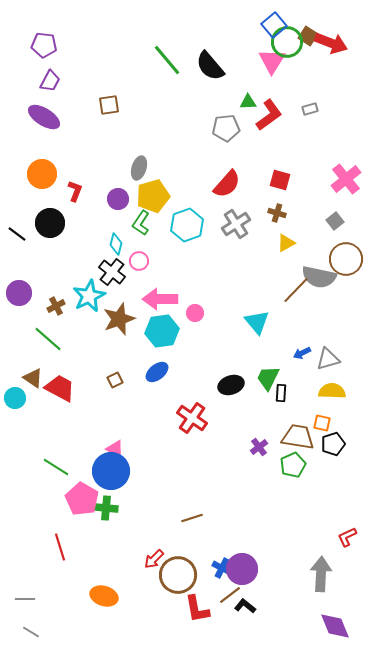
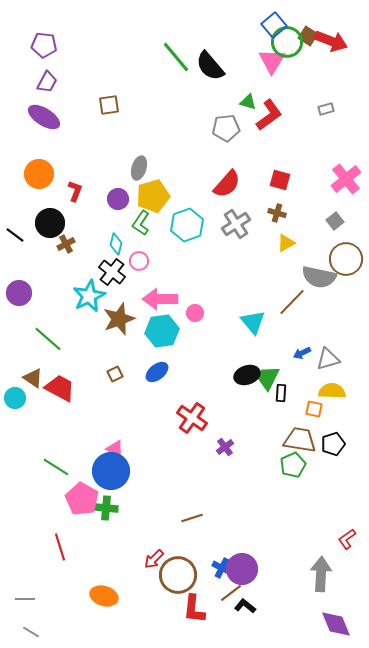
red arrow at (331, 43): moved 2 px up
green line at (167, 60): moved 9 px right, 3 px up
purple trapezoid at (50, 81): moved 3 px left, 1 px down
green triangle at (248, 102): rotated 18 degrees clockwise
gray rectangle at (310, 109): moved 16 px right
orange circle at (42, 174): moved 3 px left
black line at (17, 234): moved 2 px left, 1 px down
brown line at (296, 290): moved 4 px left, 12 px down
brown cross at (56, 306): moved 10 px right, 62 px up
cyan triangle at (257, 322): moved 4 px left
brown square at (115, 380): moved 6 px up
black ellipse at (231, 385): moved 16 px right, 10 px up
orange square at (322, 423): moved 8 px left, 14 px up
brown trapezoid at (298, 437): moved 2 px right, 3 px down
purple cross at (259, 447): moved 34 px left
red L-shape at (347, 537): moved 2 px down; rotated 10 degrees counterclockwise
brown line at (230, 595): moved 1 px right, 2 px up
red L-shape at (197, 609): moved 3 px left; rotated 16 degrees clockwise
purple diamond at (335, 626): moved 1 px right, 2 px up
